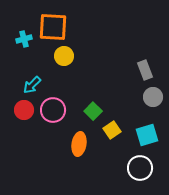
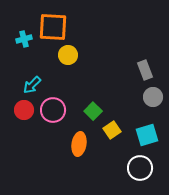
yellow circle: moved 4 px right, 1 px up
